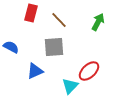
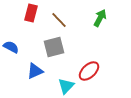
green arrow: moved 2 px right, 4 px up
gray square: rotated 10 degrees counterclockwise
cyan triangle: moved 4 px left
